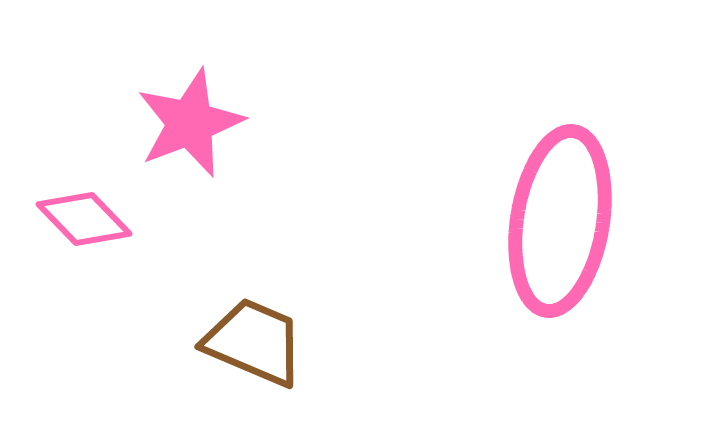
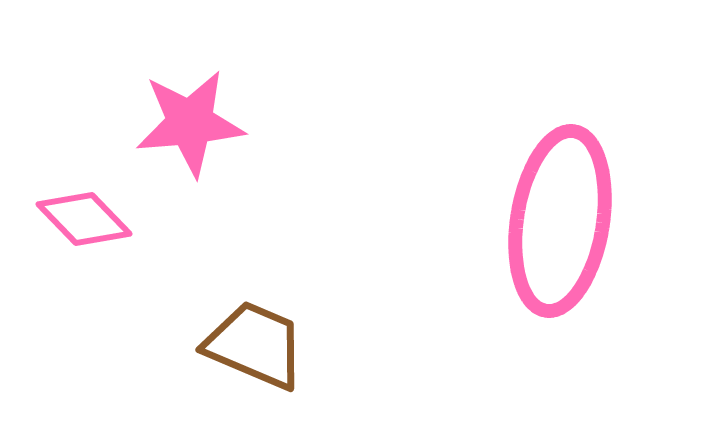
pink star: rotated 16 degrees clockwise
brown trapezoid: moved 1 px right, 3 px down
